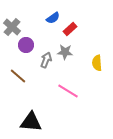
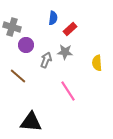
blue semicircle: rotated 48 degrees counterclockwise
gray cross: rotated 24 degrees counterclockwise
pink line: rotated 25 degrees clockwise
